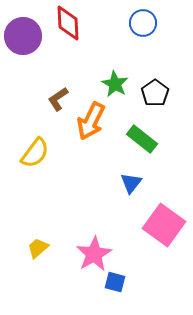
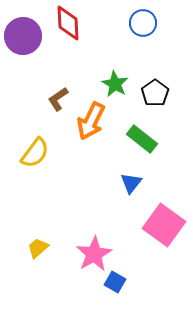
blue square: rotated 15 degrees clockwise
